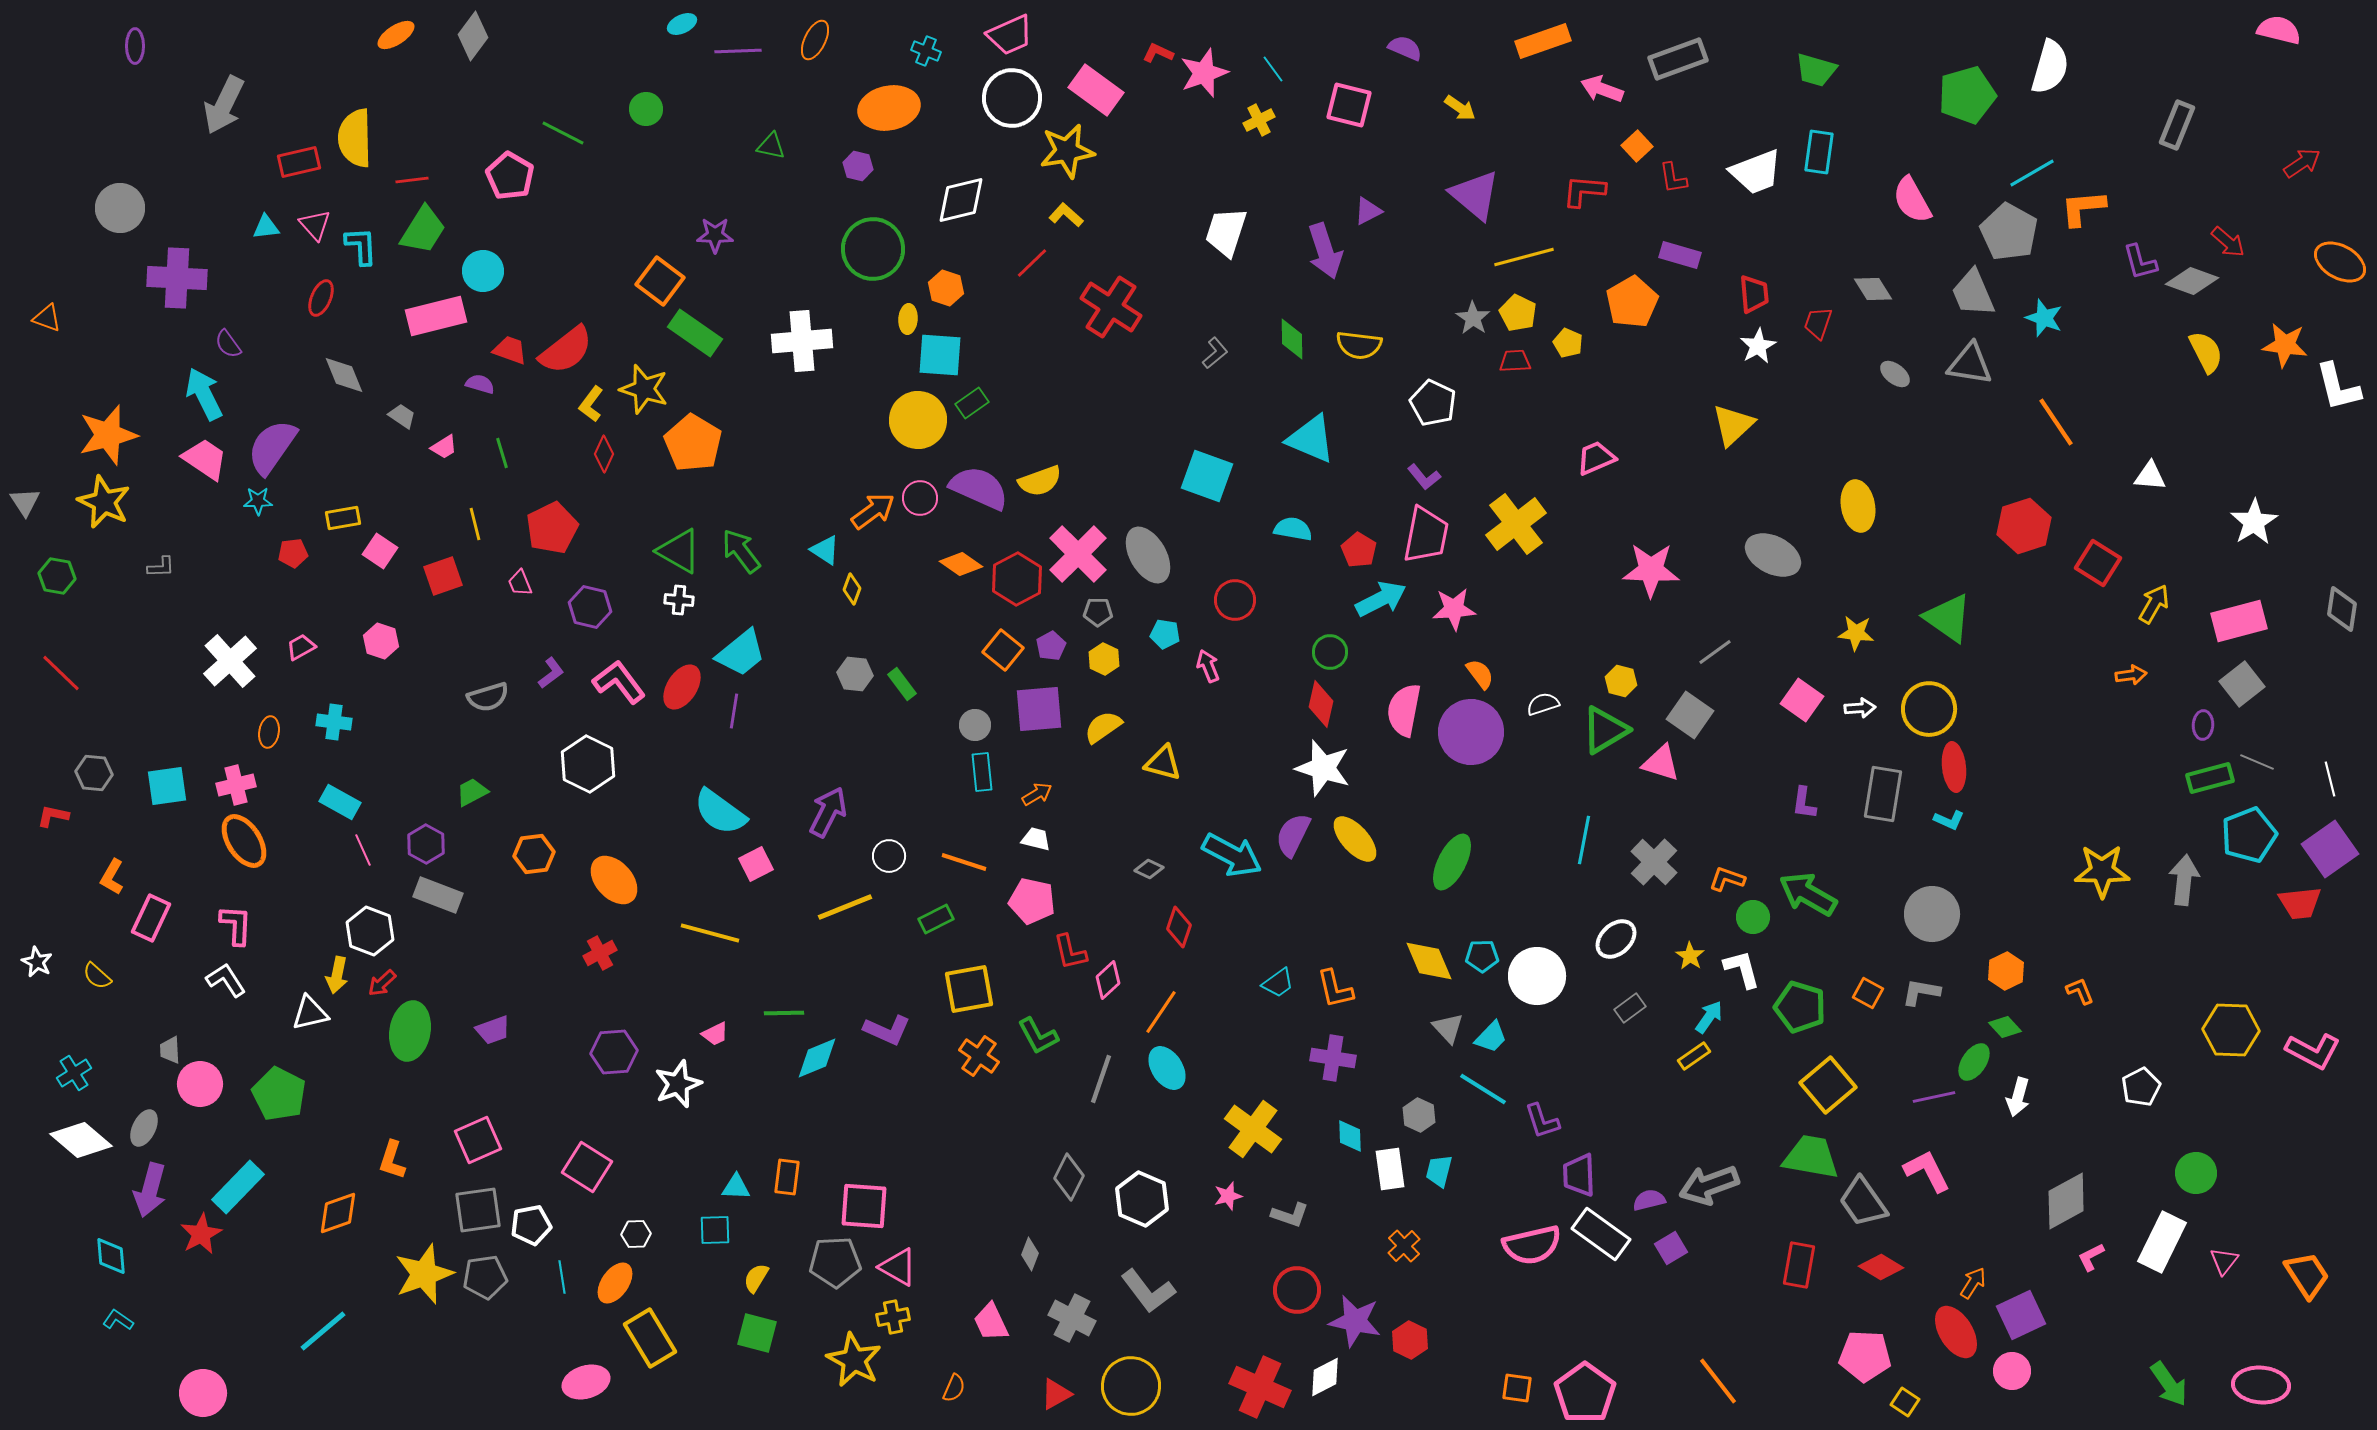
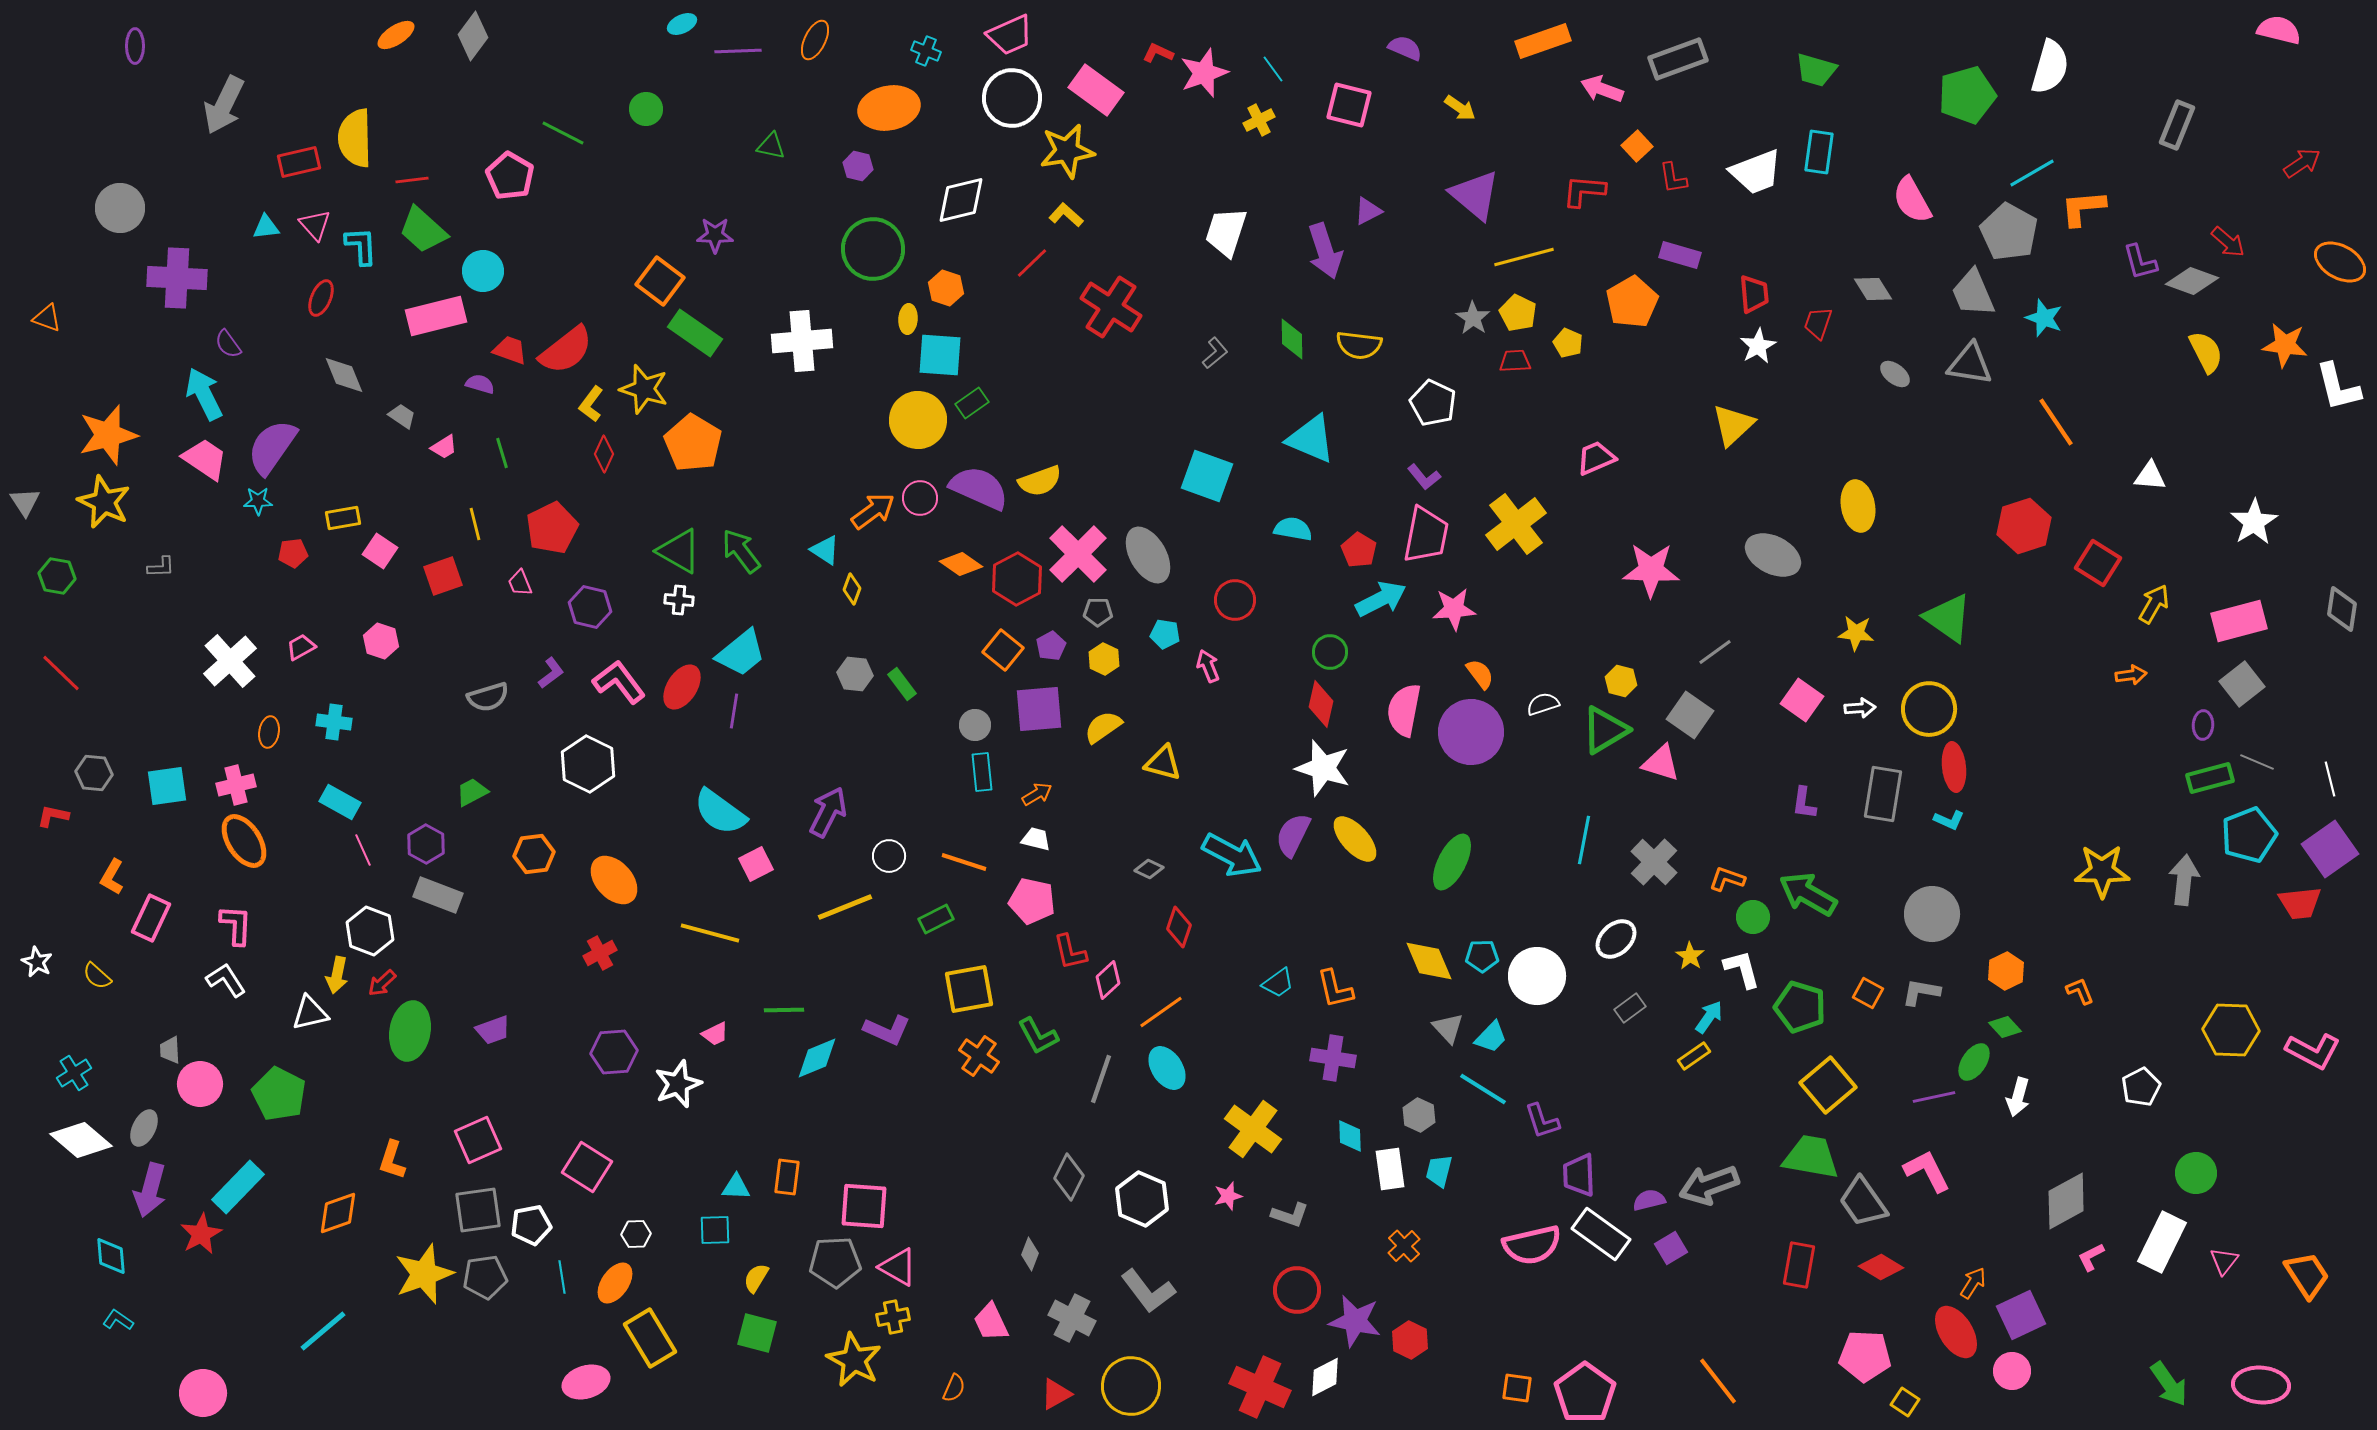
green trapezoid at (423, 230): rotated 100 degrees clockwise
orange line at (1161, 1012): rotated 21 degrees clockwise
green line at (784, 1013): moved 3 px up
